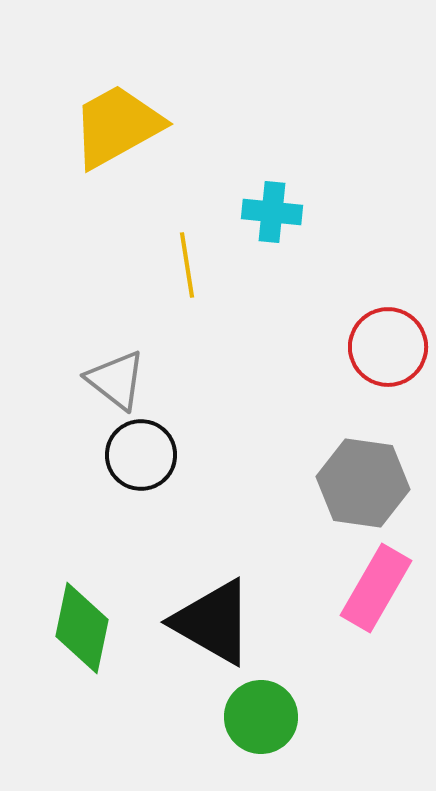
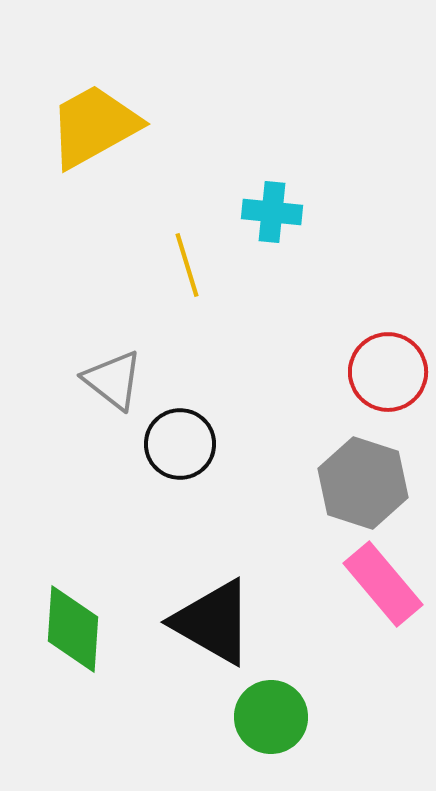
yellow trapezoid: moved 23 px left
yellow line: rotated 8 degrees counterclockwise
red circle: moved 25 px down
gray triangle: moved 3 px left
black circle: moved 39 px right, 11 px up
gray hexagon: rotated 10 degrees clockwise
pink rectangle: moved 7 px right, 4 px up; rotated 70 degrees counterclockwise
green diamond: moved 9 px left, 1 px down; rotated 8 degrees counterclockwise
green circle: moved 10 px right
